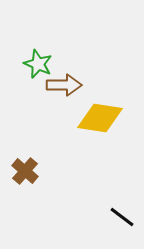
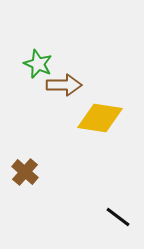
brown cross: moved 1 px down
black line: moved 4 px left
